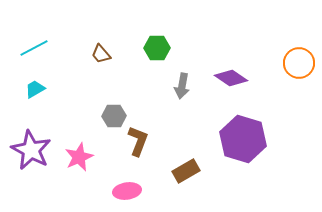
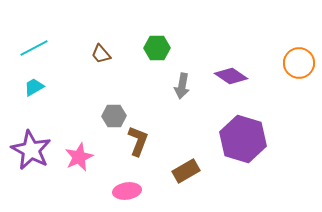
purple diamond: moved 2 px up
cyan trapezoid: moved 1 px left, 2 px up
